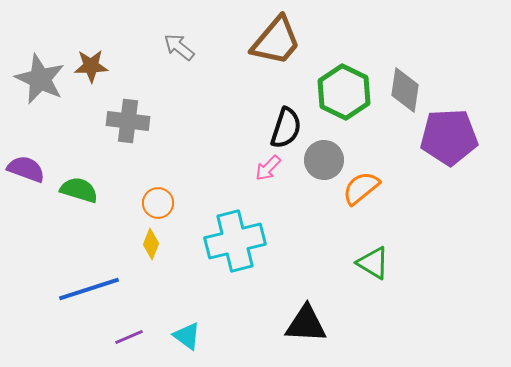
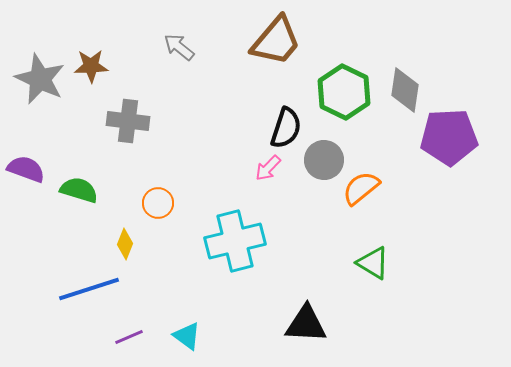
yellow diamond: moved 26 px left
